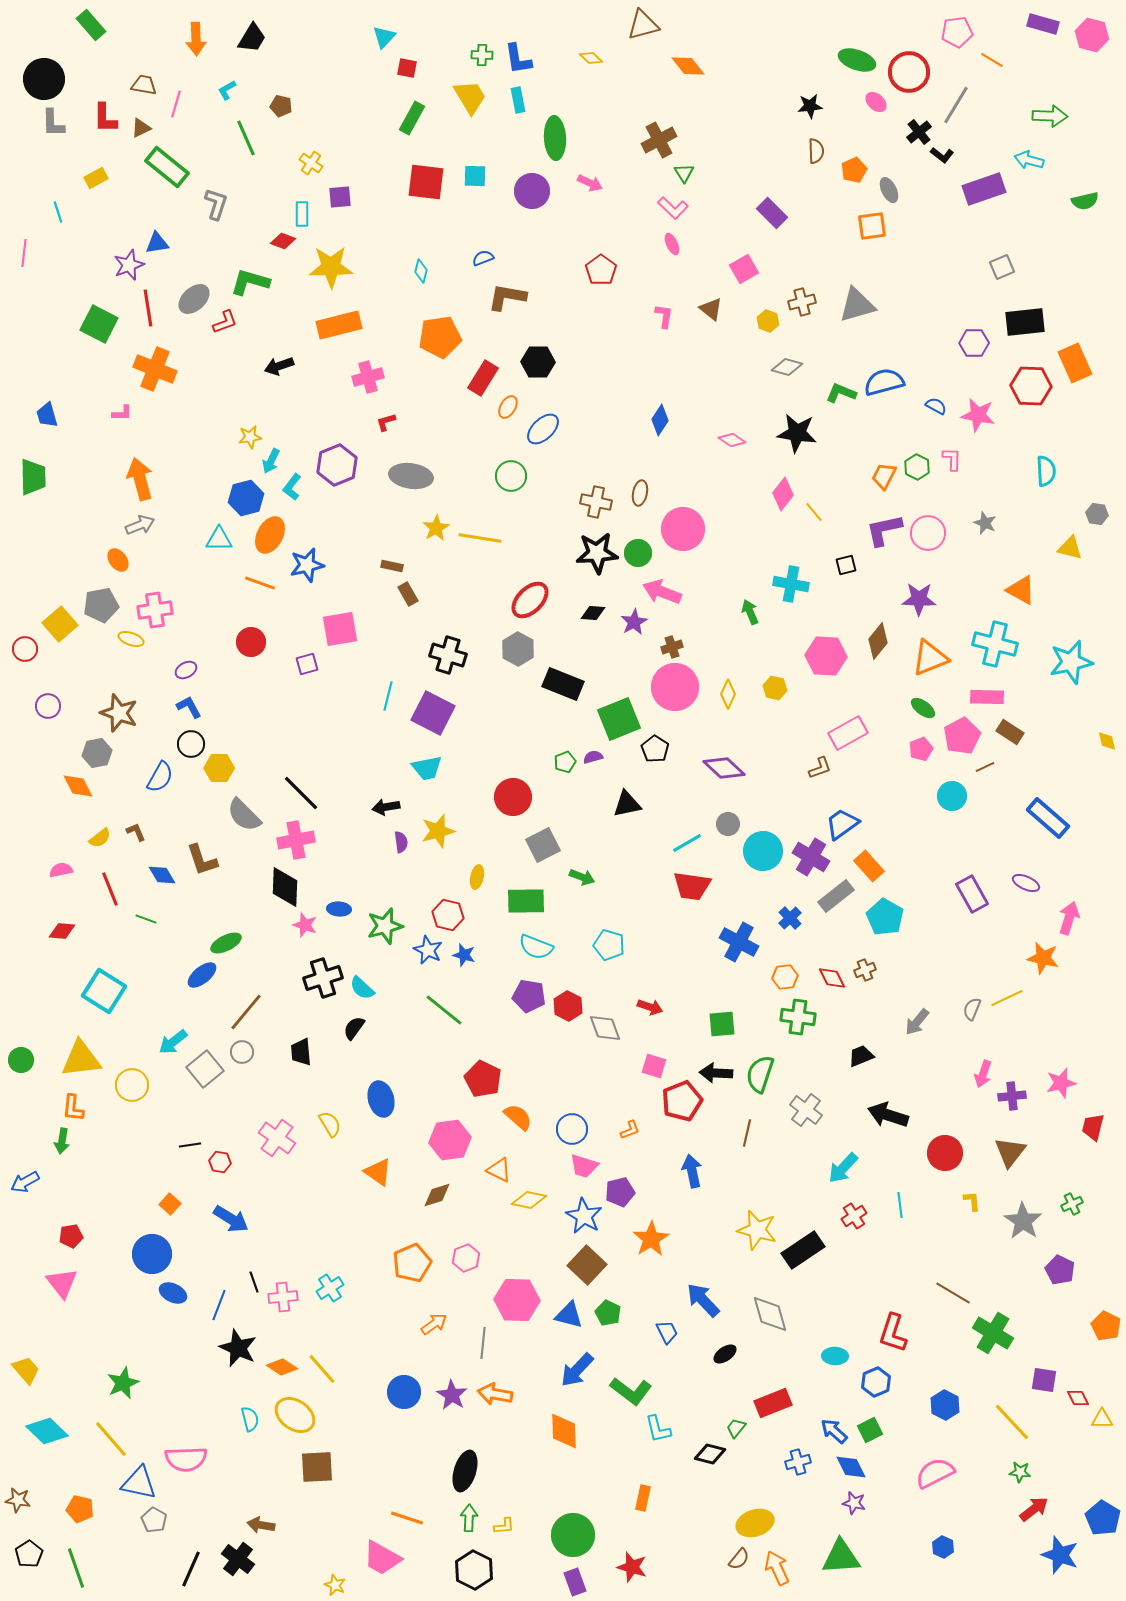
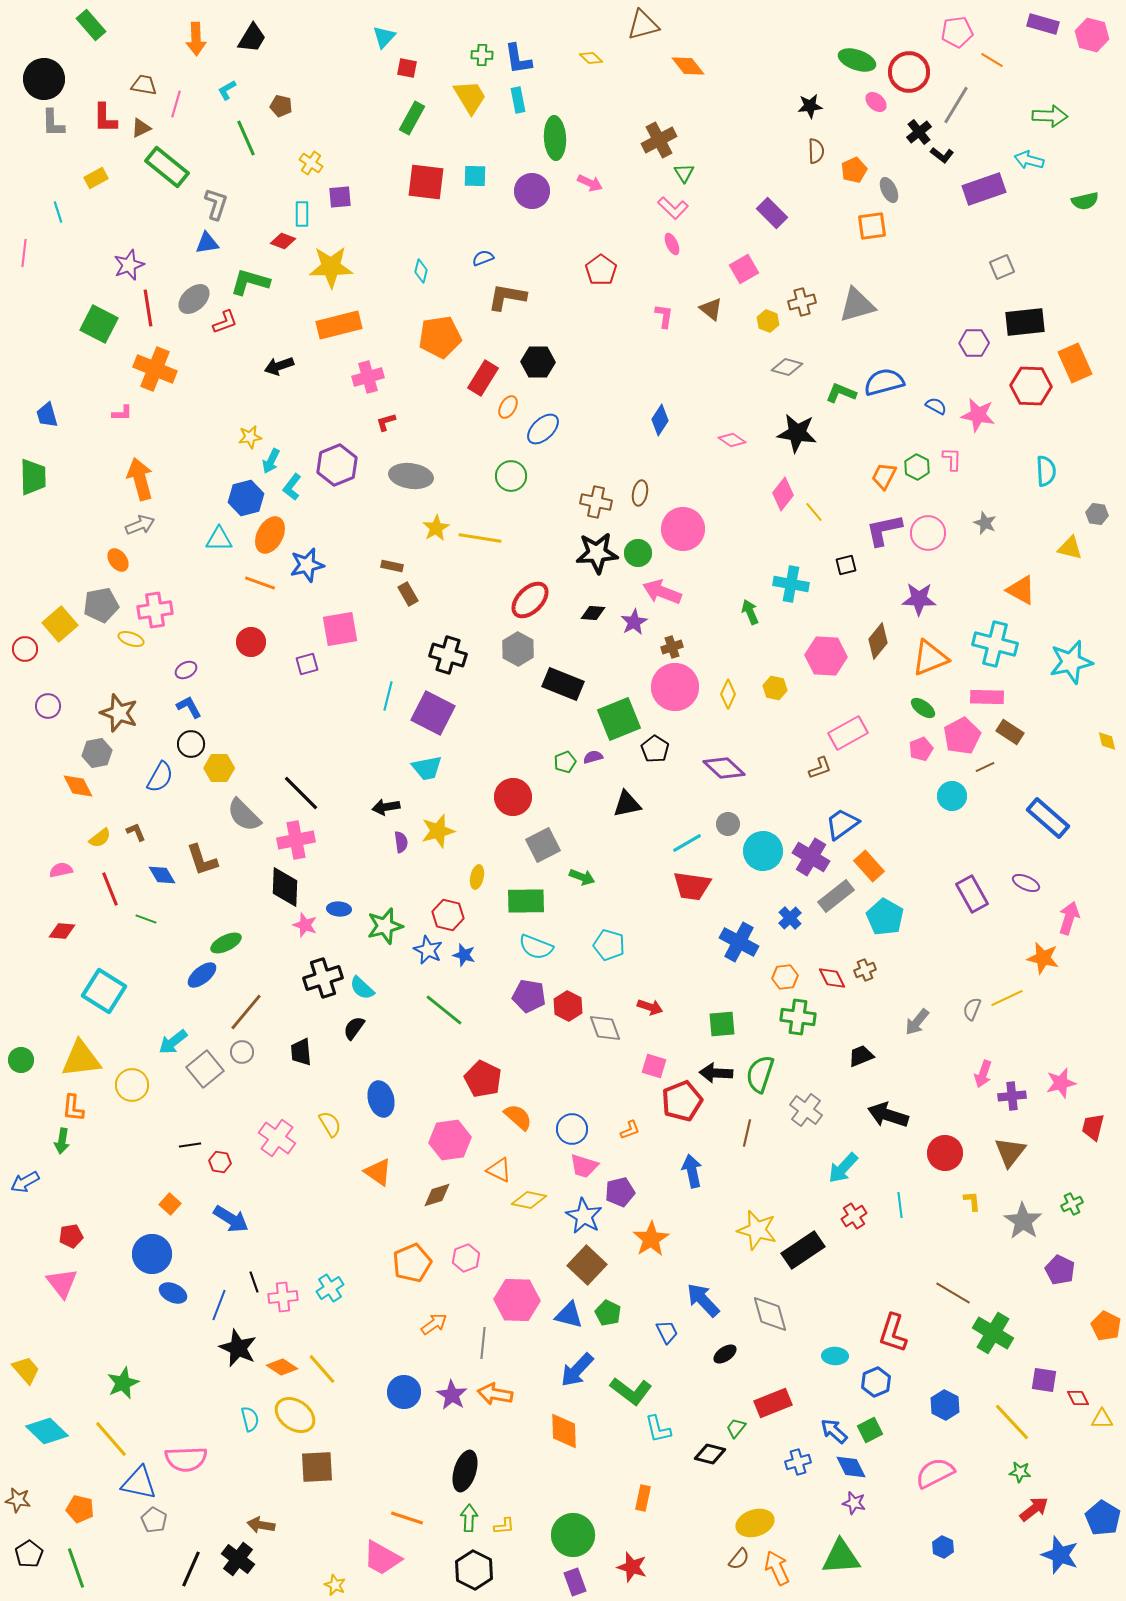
blue triangle at (157, 243): moved 50 px right
